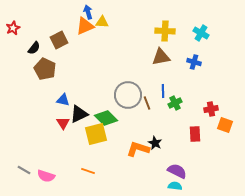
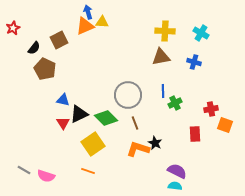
brown line: moved 12 px left, 20 px down
yellow square: moved 3 px left, 10 px down; rotated 20 degrees counterclockwise
